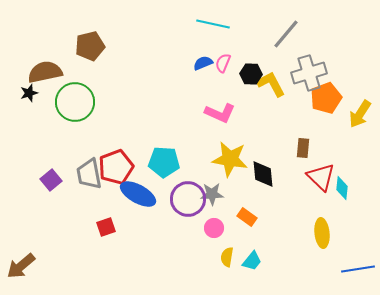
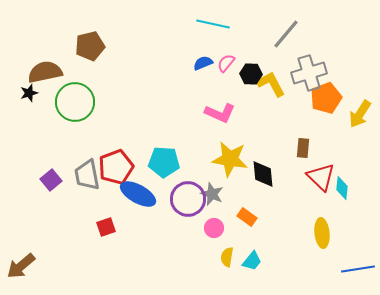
pink semicircle: moved 3 px right; rotated 18 degrees clockwise
gray trapezoid: moved 2 px left, 1 px down
gray star: rotated 25 degrees clockwise
